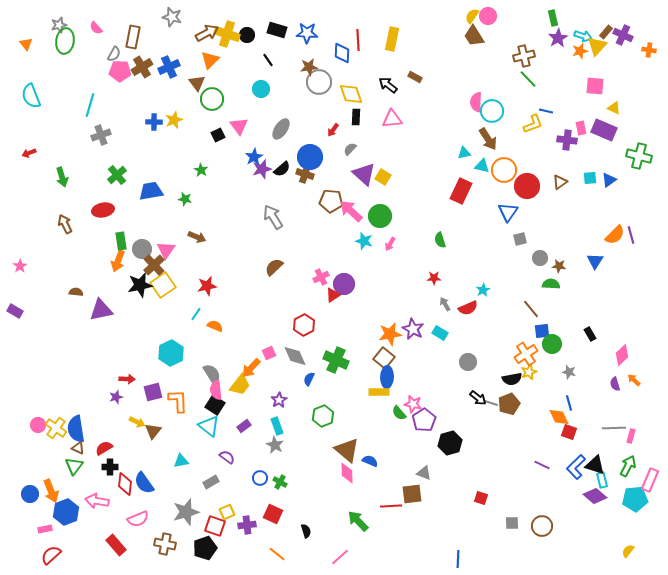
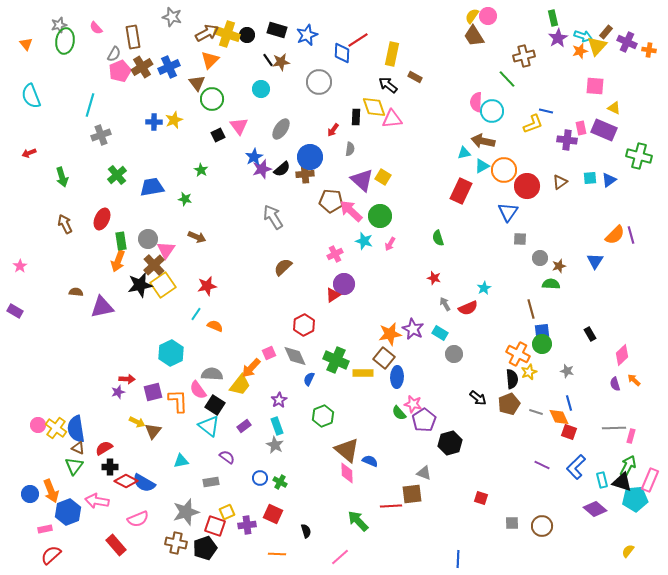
blue star at (307, 33): moved 2 px down; rotated 25 degrees counterclockwise
purple cross at (623, 35): moved 4 px right, 7 px down
brown rectangle at (133, 37): rotated 20 degrees counterclockwise
yellow rectangle at (392, 39): moved 15 px down
red line at (358, 40): rotated 60 degrees clockwise
brown star at (309, 67): moved 28 px left, 5 px up
pink pentagon at (120, 71): rotated 25 degrees counterclockwise
green line at (528, 79): moved 21 px left
yellow diamond at (351, 94): moved 23 px right, 13 px down
brown arrow at (488, 139): moved 5 px left, 2 px down; rotated 135 degrees clockwise
gray semicircle at (350, 149): rotated 144 degrees clockwise
cyan triangle at (482, 166): rotated 42 degrees counterclockwise
brown cross at (305, 174): rotated 24 degrees counterclockwise
purple triangle at (364, 174): moved 2 px left, 6 px down
blue trapezoid at (151, 191): moved 1 px right, 4 px up
red ellipse at (103, 210): moved 1 px left, 9 px down; rotated 55 degrees counterclockwise
gray square at (520, 239): rotated 16 degrees clockwise
green semicircle at (440, 240): moved 2 px left, 2 px up
gray circle at (142, 249): moved 6 px right, 10 px up
brown star at (559, 266): rotated 24 degrees counterclockwise
brown semicircle at (274, 267): moved 9 px right
pink cross at (321, 277): moved 14 px right, 23 px up
red star at (434, 278): rotated 16 degrees clockwise
cyan star at (483, 290): moved 1 px right, 2 px up
brown line at (531, 309): rotated 24 degrees clockwise
purple triangle at (101, 310): moved 1 px right, 3 px up
green circle at (552, 344): moved 10 px left
orange cross at (526, 354): moved 8 px left; rotated 30 degrees counterclockwise
gray circle at (468, 362): moved 14 px left, 8 px up
gray star at (569, 372): moved 2 px left, 1 px up
gray semicircle at (212, 374): rotated 55 degrees counterclockwise
blue ellipse at (387, 377): moved 10 px right
black semicircle at (512, 379): rotated 84 degrees counterclockwise
pink semicircle at (216, 390): moved 18 px left; rotated 30 degrees counterclockwise
yellow rectangle at (379, 392): moved 16 px left, 19 px up
purple star at (116, 397): moved 2 px right, 5 px up
gray line at (491, 403): moved 45 px right, 9 px down
black triangle at (595, 465): moved 27 px right, 17 px down
gray rectangle at (211, 482): rotated 21 degrees clockwise
blue semicircle at (144, 483): rotated 25 degrees counterclockwise
red diamond at (125, 484): moved 1 px right, 3 px up; rotated 70 degrees counterclockwise
purple diamond at (595, 496): moved 13 px down
blue hexagon at (66, 512): moved 2 px right
brown cross at (165, 544): moved 11 px right, 1 px up
orange line at (277, 554): rotated 36 degrees counterclockwise
